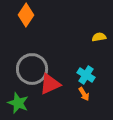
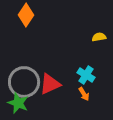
gray circle: moved 8 px left, 13 px down
